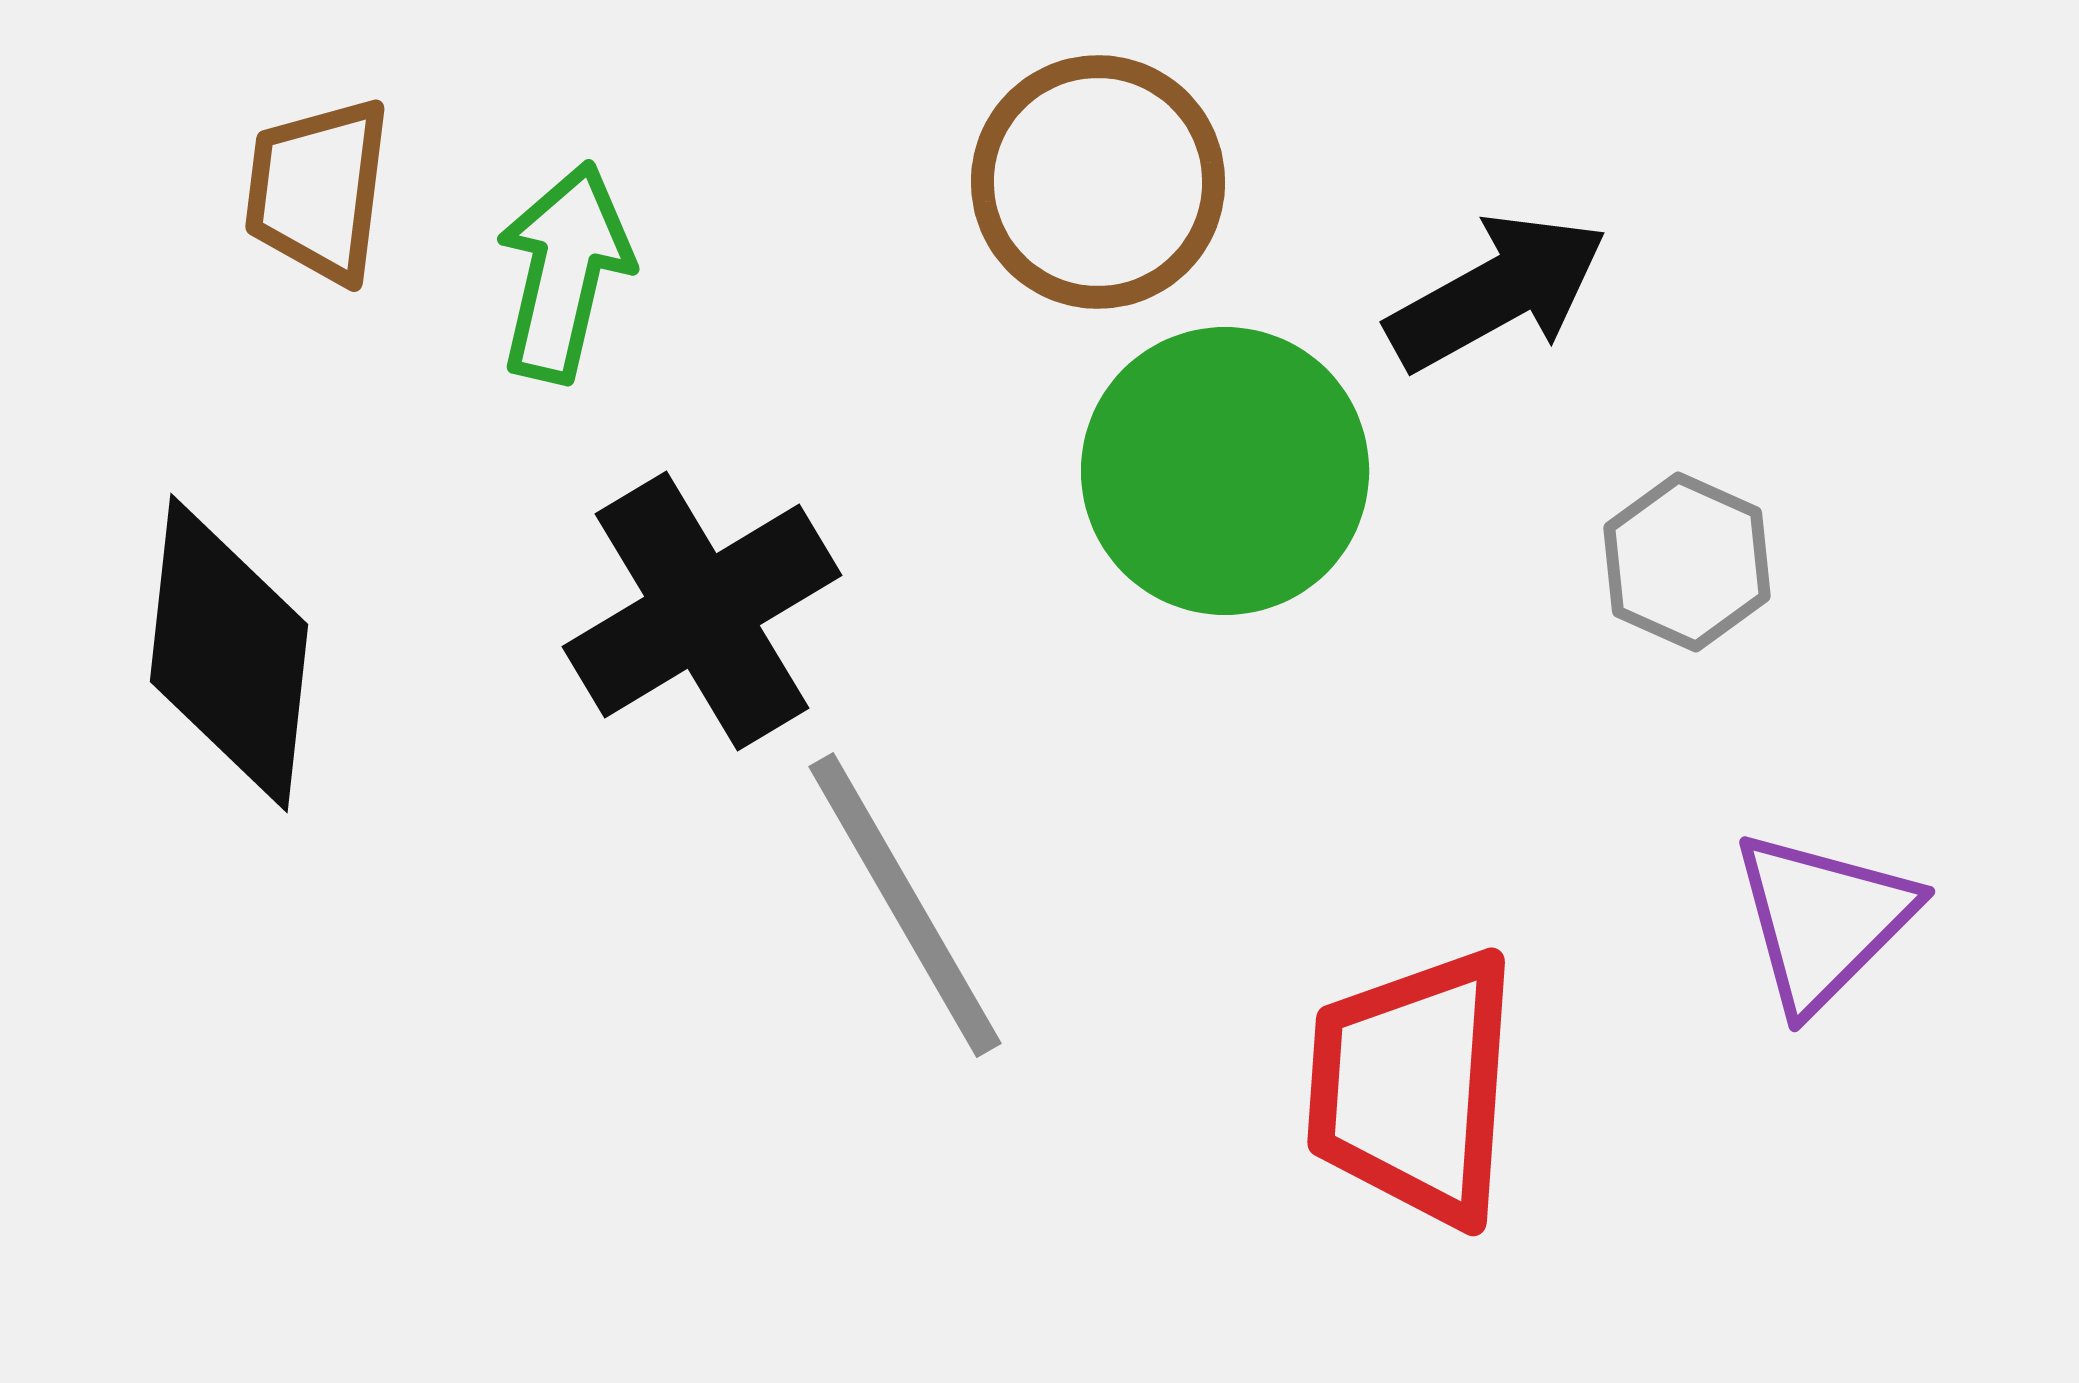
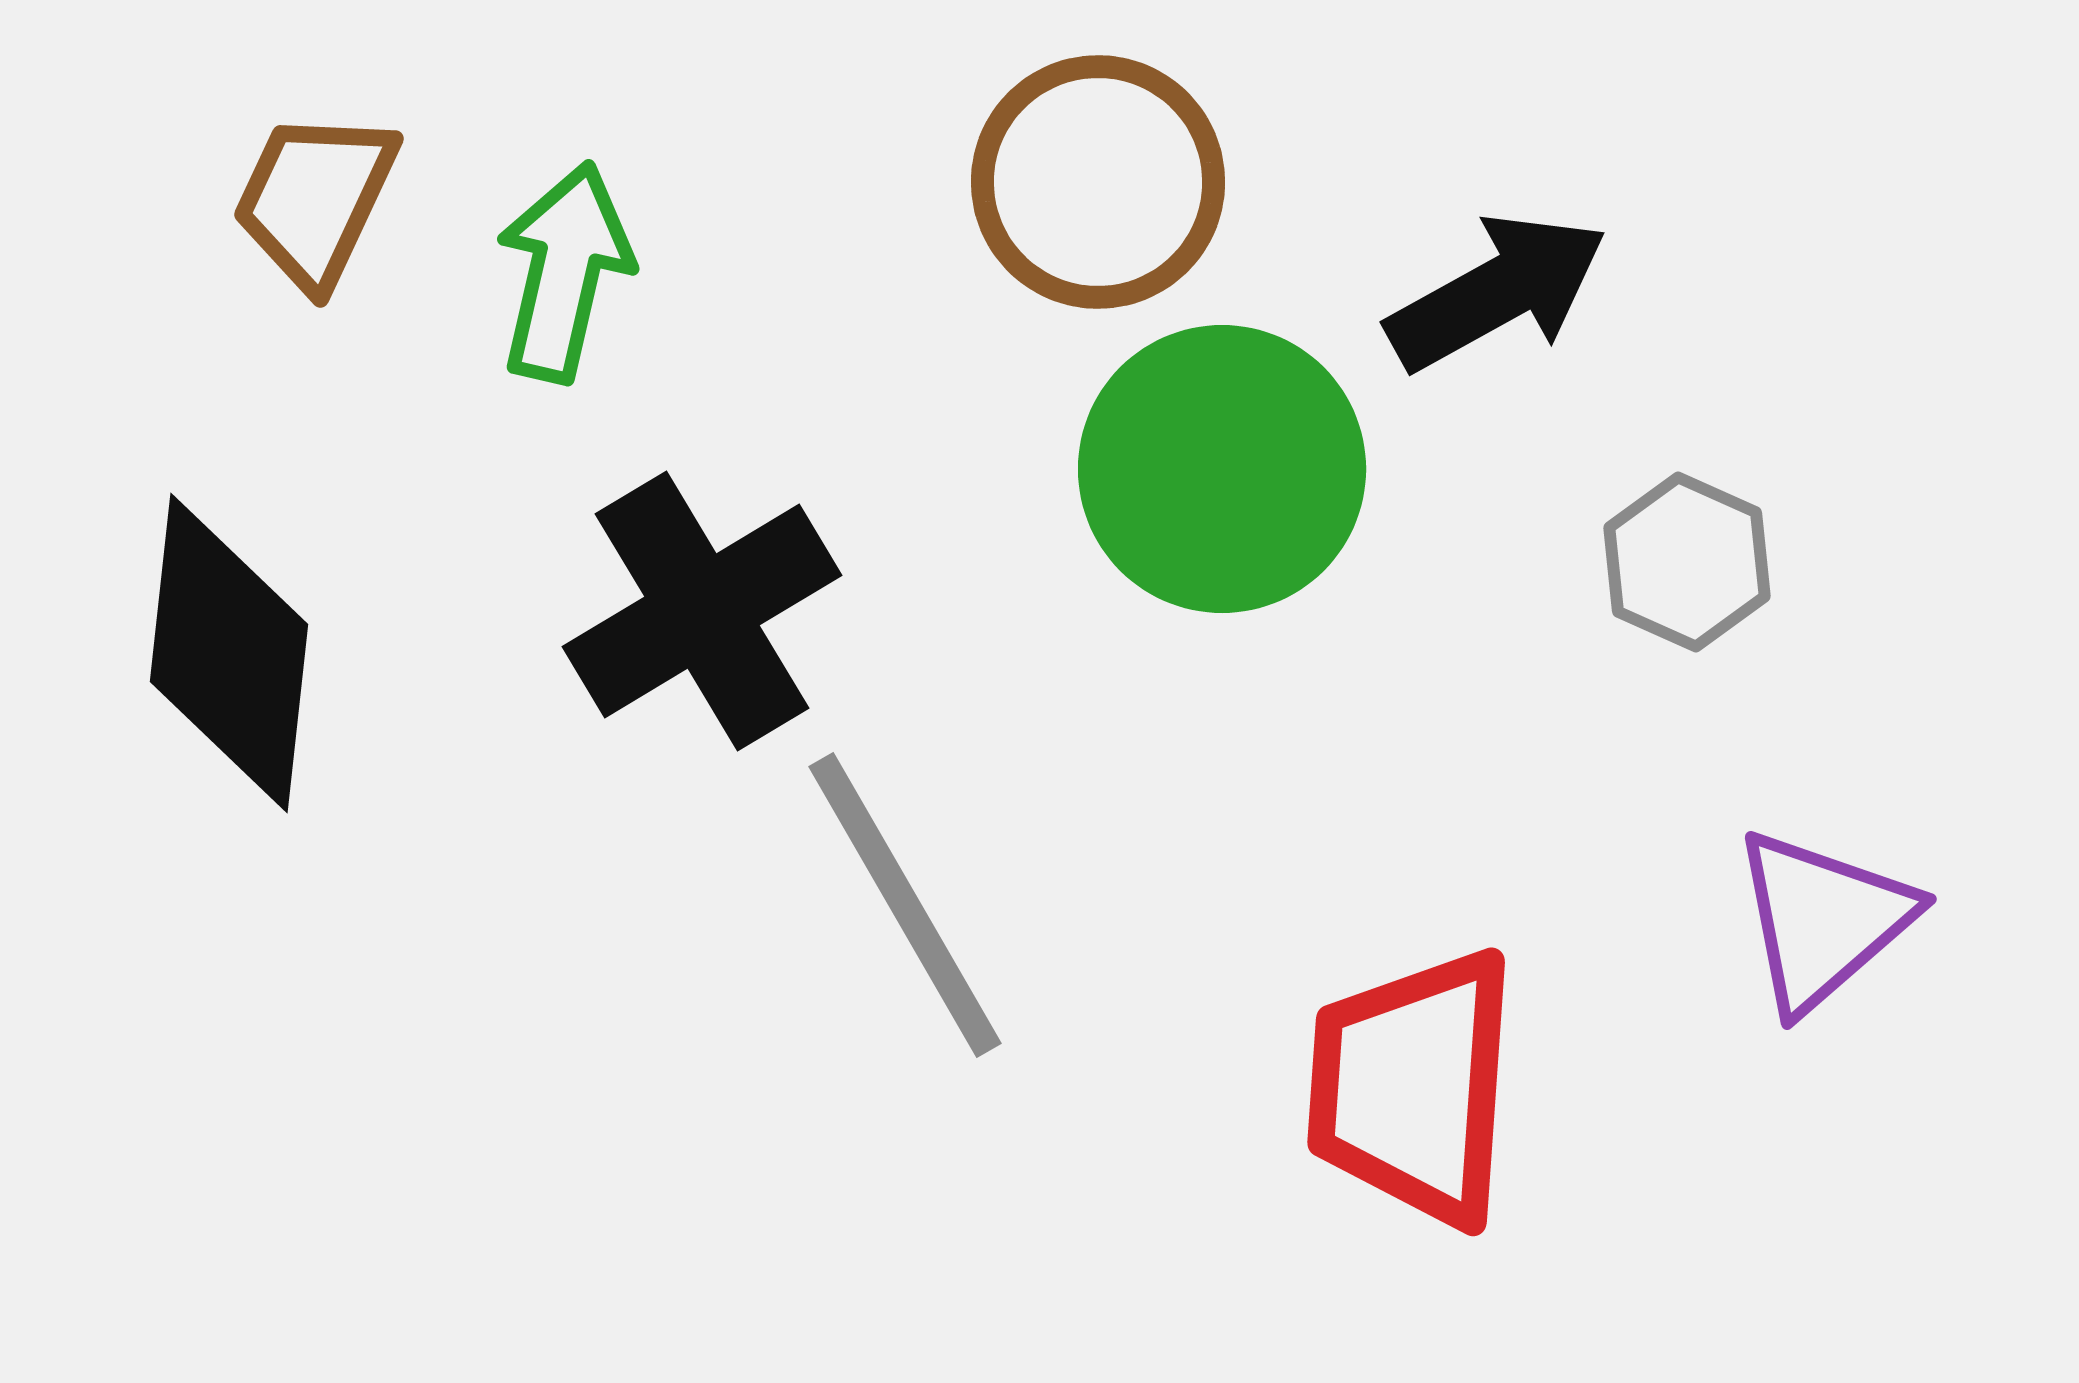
brown trapezoid: moved 3 px left, 9 px down; rotated 18 degrees clockwise
green circle: moved 3 px left, 2 px up
purple triangle: rotated 4 degrees clockwise
